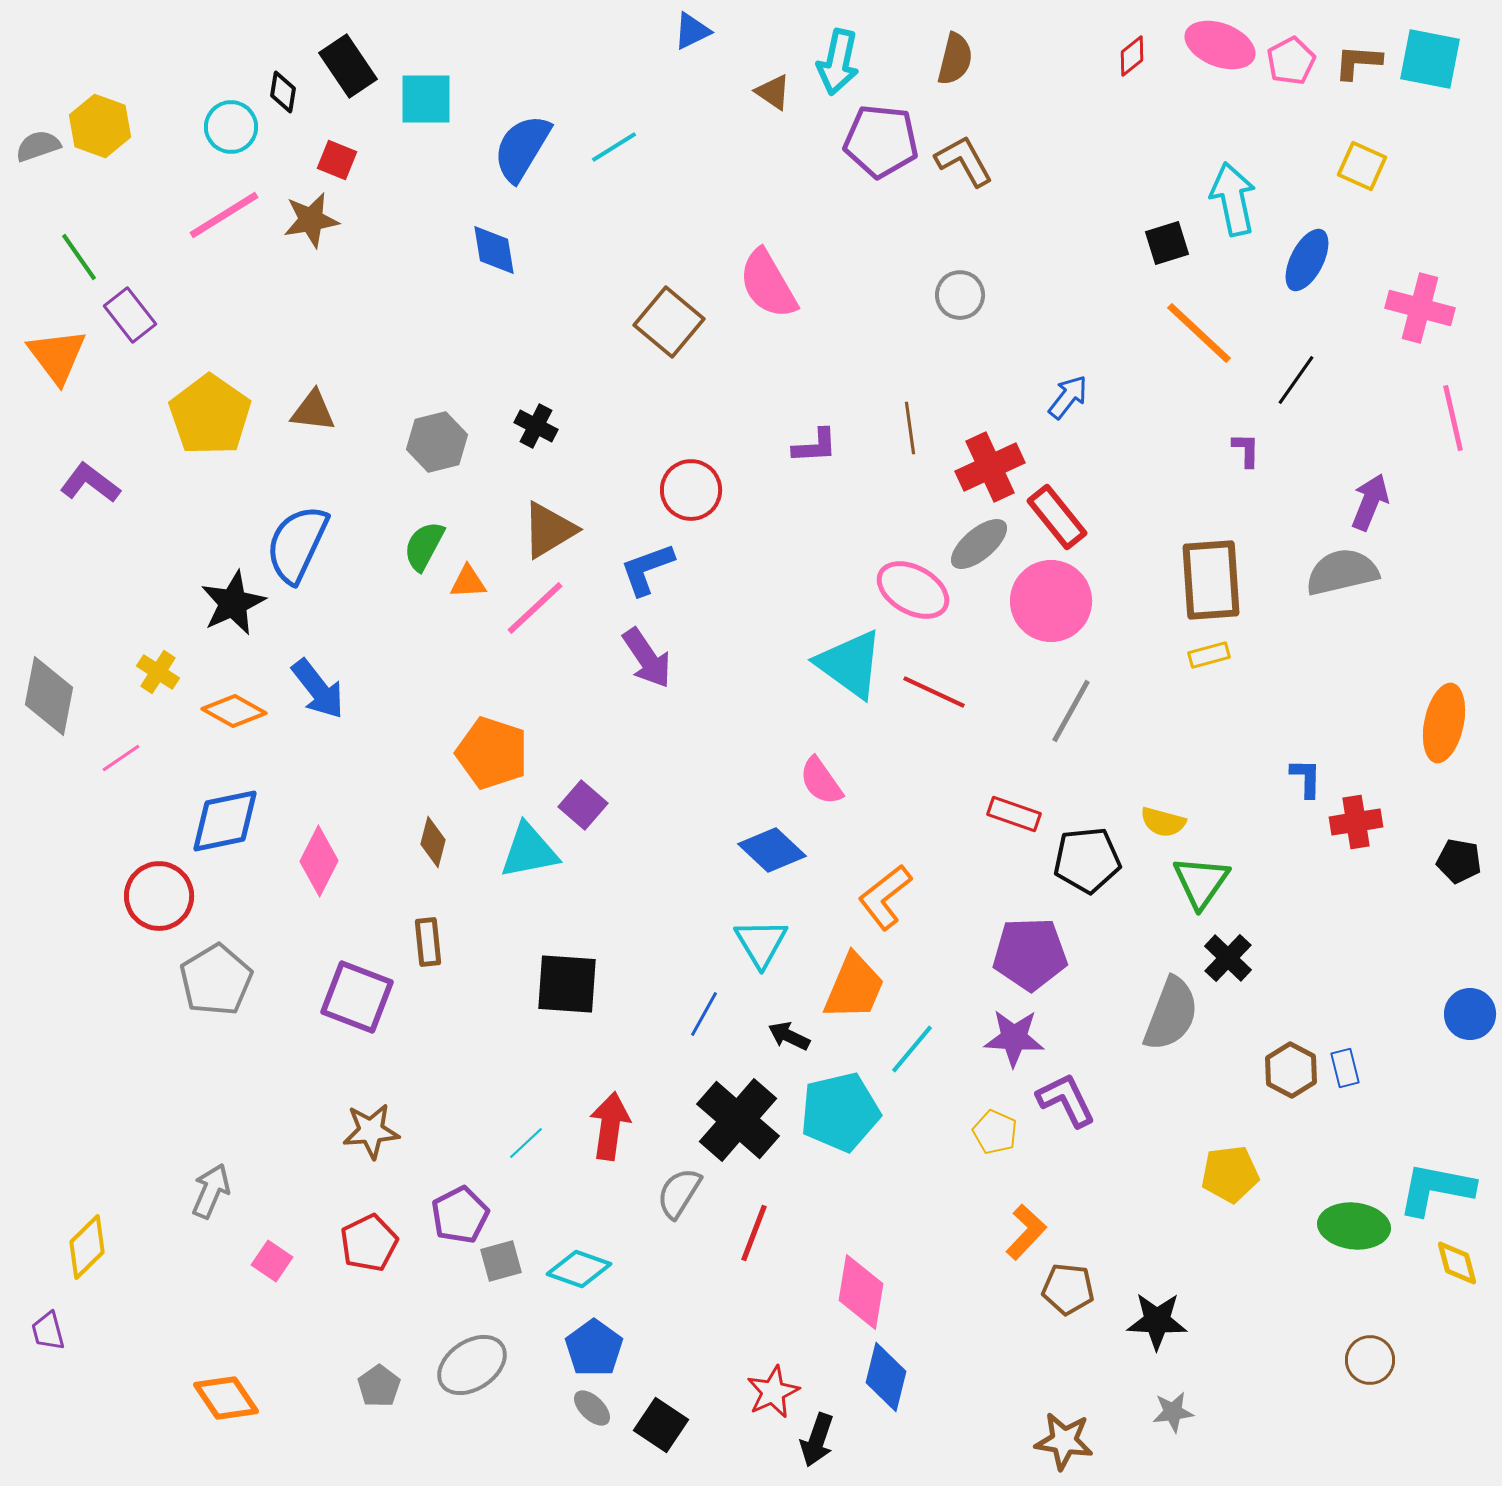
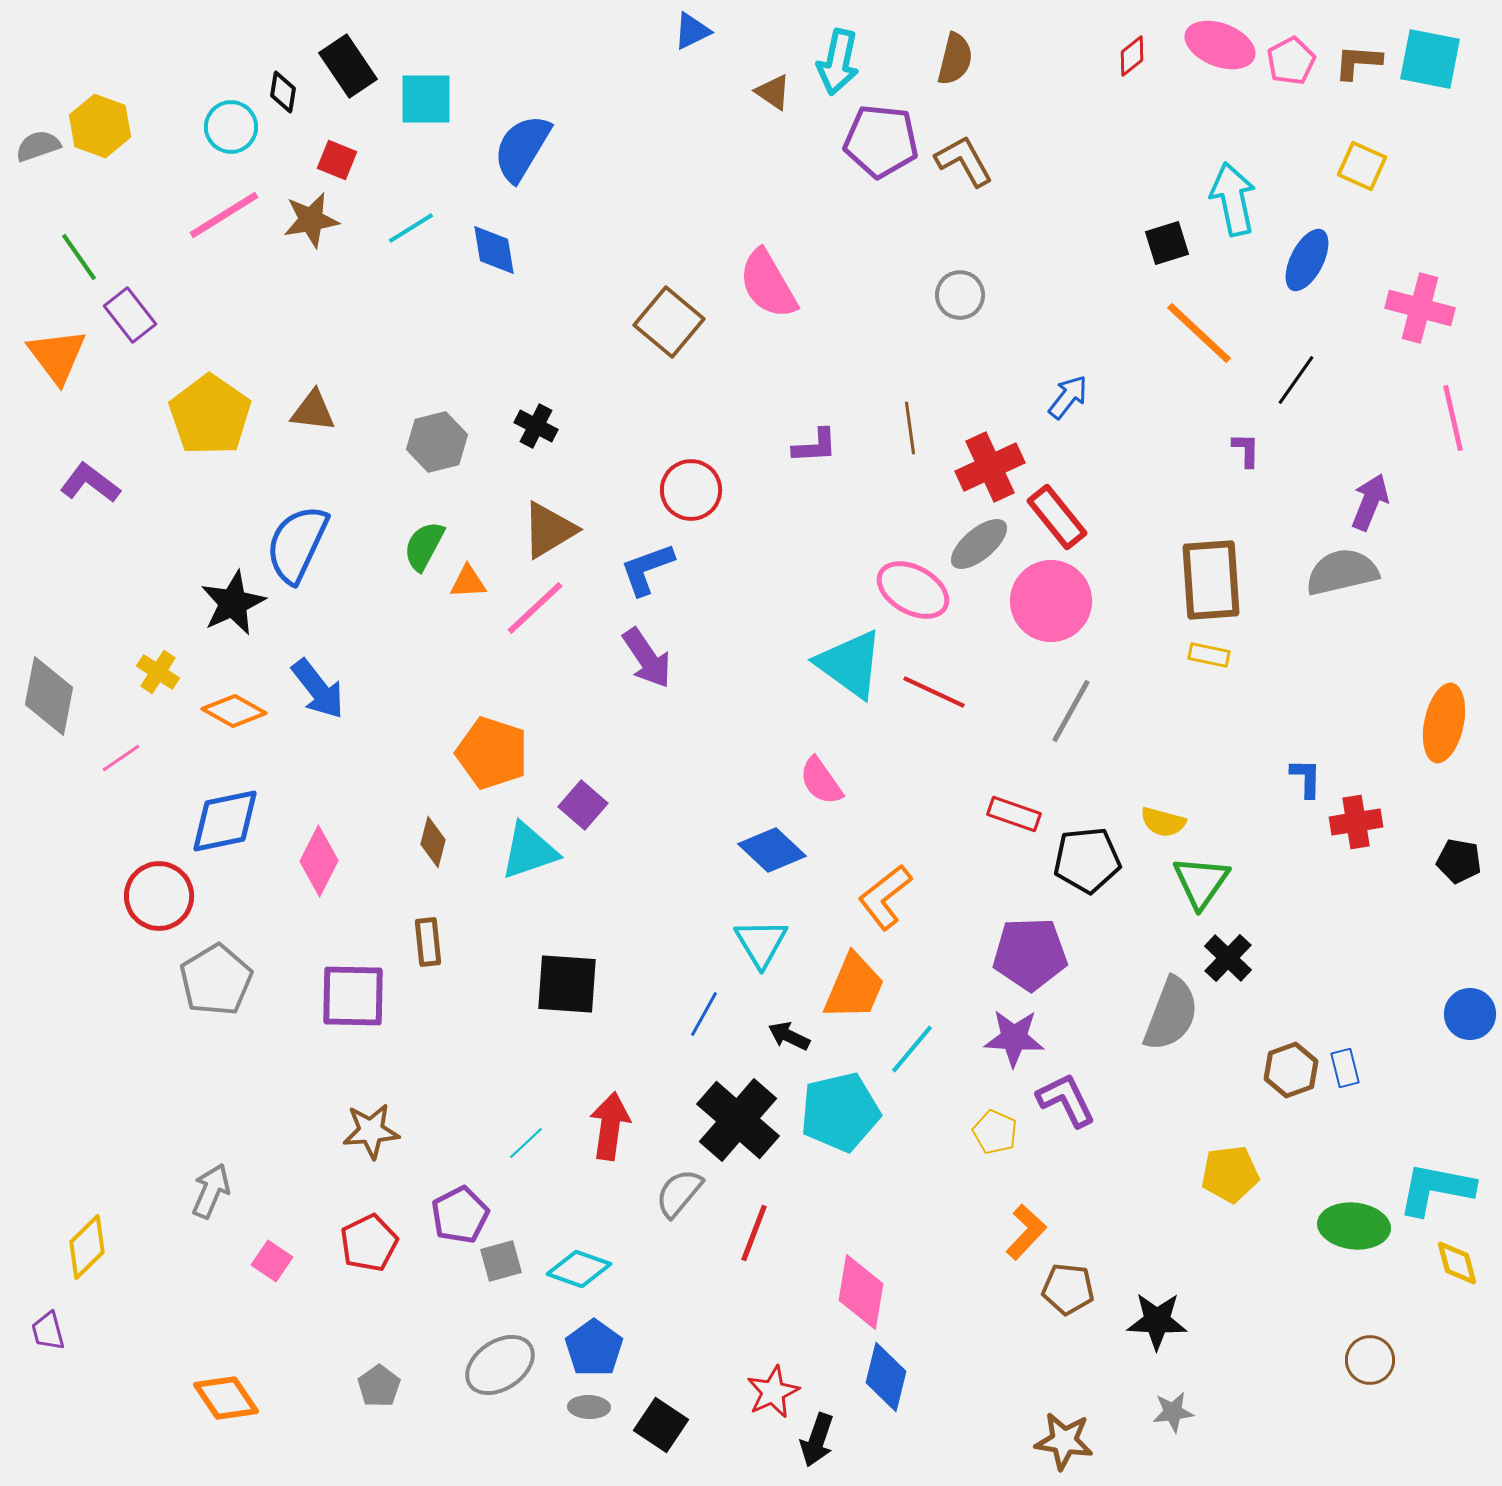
cyan line at (614, 147): moved 203 px left, 81 px down
yellow rectangle at (1209, 655): rotated 27 degrees clockwise
cyan triangle at (529, 851): rotated 8 degrees counterclockwise
purple square at (357, 997): moved 4 px left, 1 px up; rotated 20 degrees counterclockwise
brown hexagon at (1291, 1070): rotated 12 degrees clockwise
gray semicircle at (679, 1193): rotated 8 degrees clockwise
gray ellipse at (472, 1365): moved 28 px right
gray ellipse at (592, 1408): moved 3 px left, 1 px up; rotated 42 degrees counterclockwise
